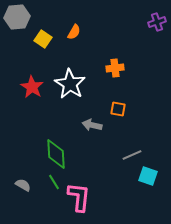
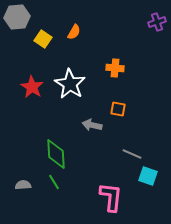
orange cross: rotated 12 degrees clockwise
gray line: moved 1 px up; rotated 48 degrees clockwise
gray semicircle: rotated 35 degrees counterclockwise
pink L-shape: moved 32 px right
